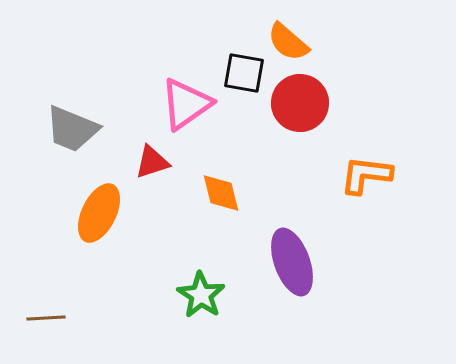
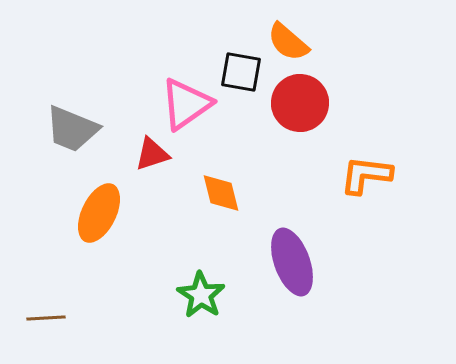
black square: moved 3 px left, 1 px up
red triangle: moved 8 px up
